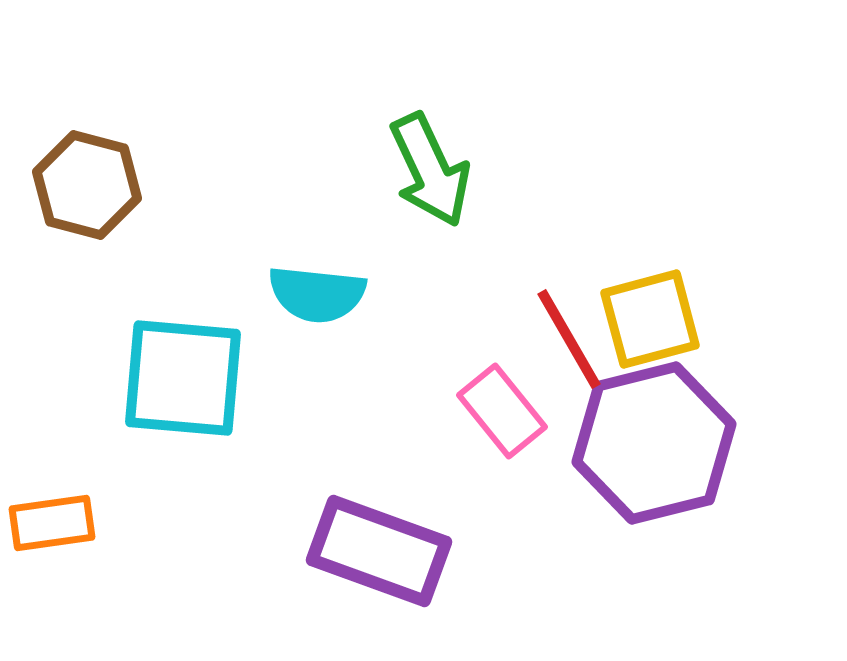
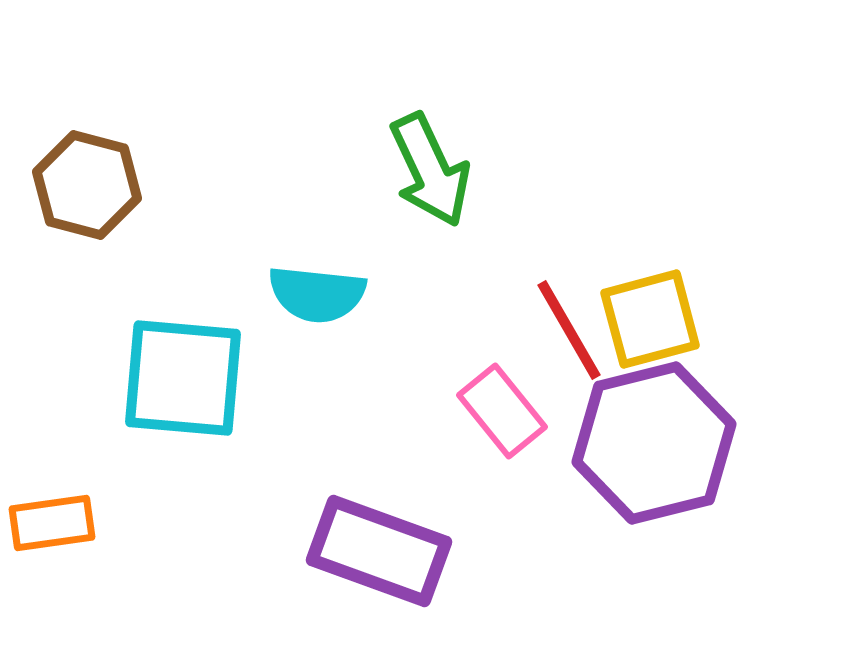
red line: moved 9 px up
